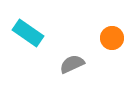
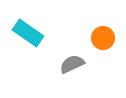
orange circle: moved 9 px left
